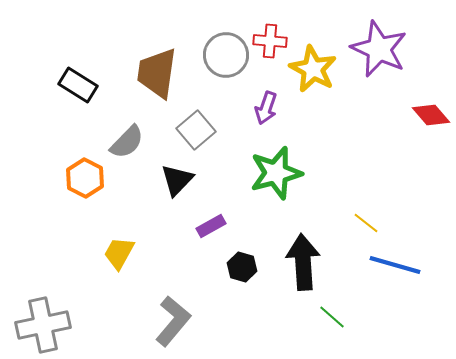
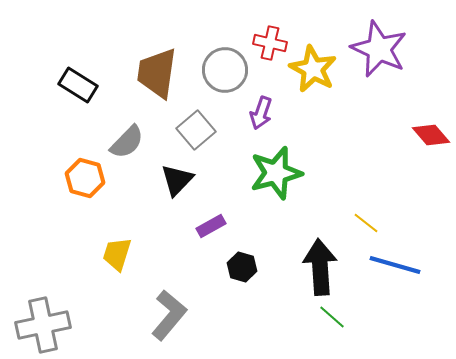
red cross: moved 2 px down; rotated 8 degrees clockwise
gray circle: moved 1 px left, 15 px down
purple arrow: moved 5 px left, 5 px down
red diamond: moved 20 px down
orange hexagon: rotated 12 degrees counterclockwise
yellow trapezoid: moved 2 px left, 1 px down; rotated 12 degrees counterclockwise
black arrow: moved 17 px right, 5 px down
gray L-shape: moved 4 px left, 6 px up
